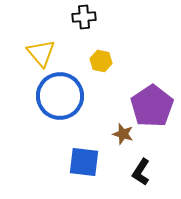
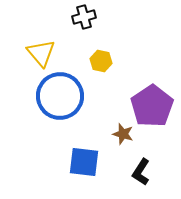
black cross: rotated 10 degrees counterclockwise
